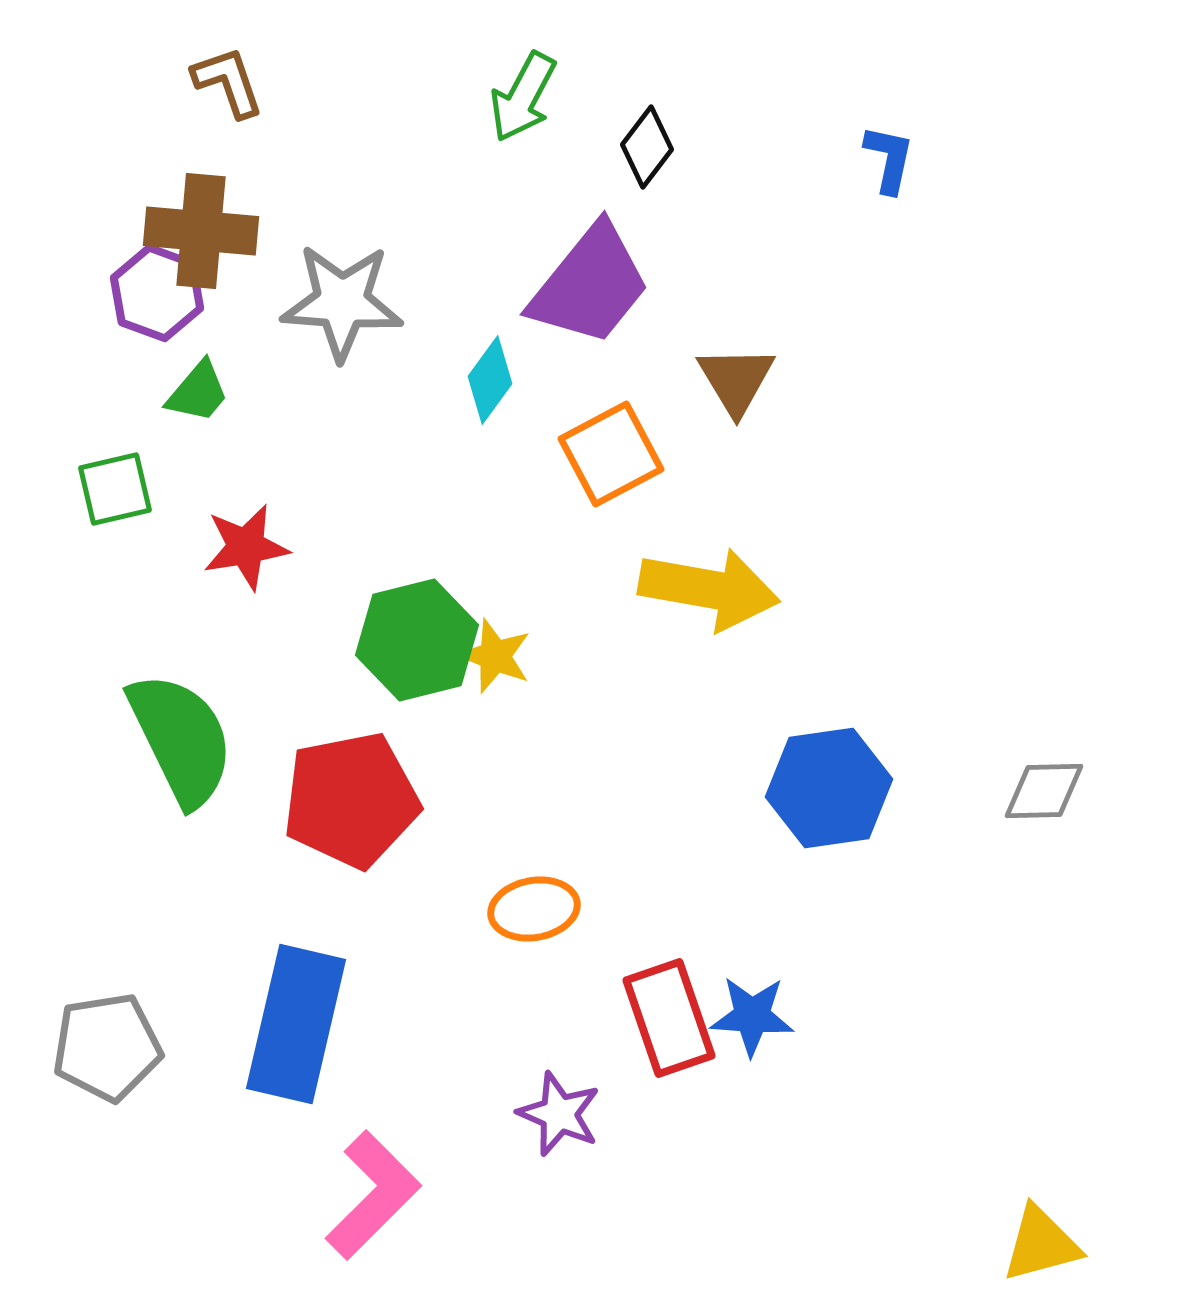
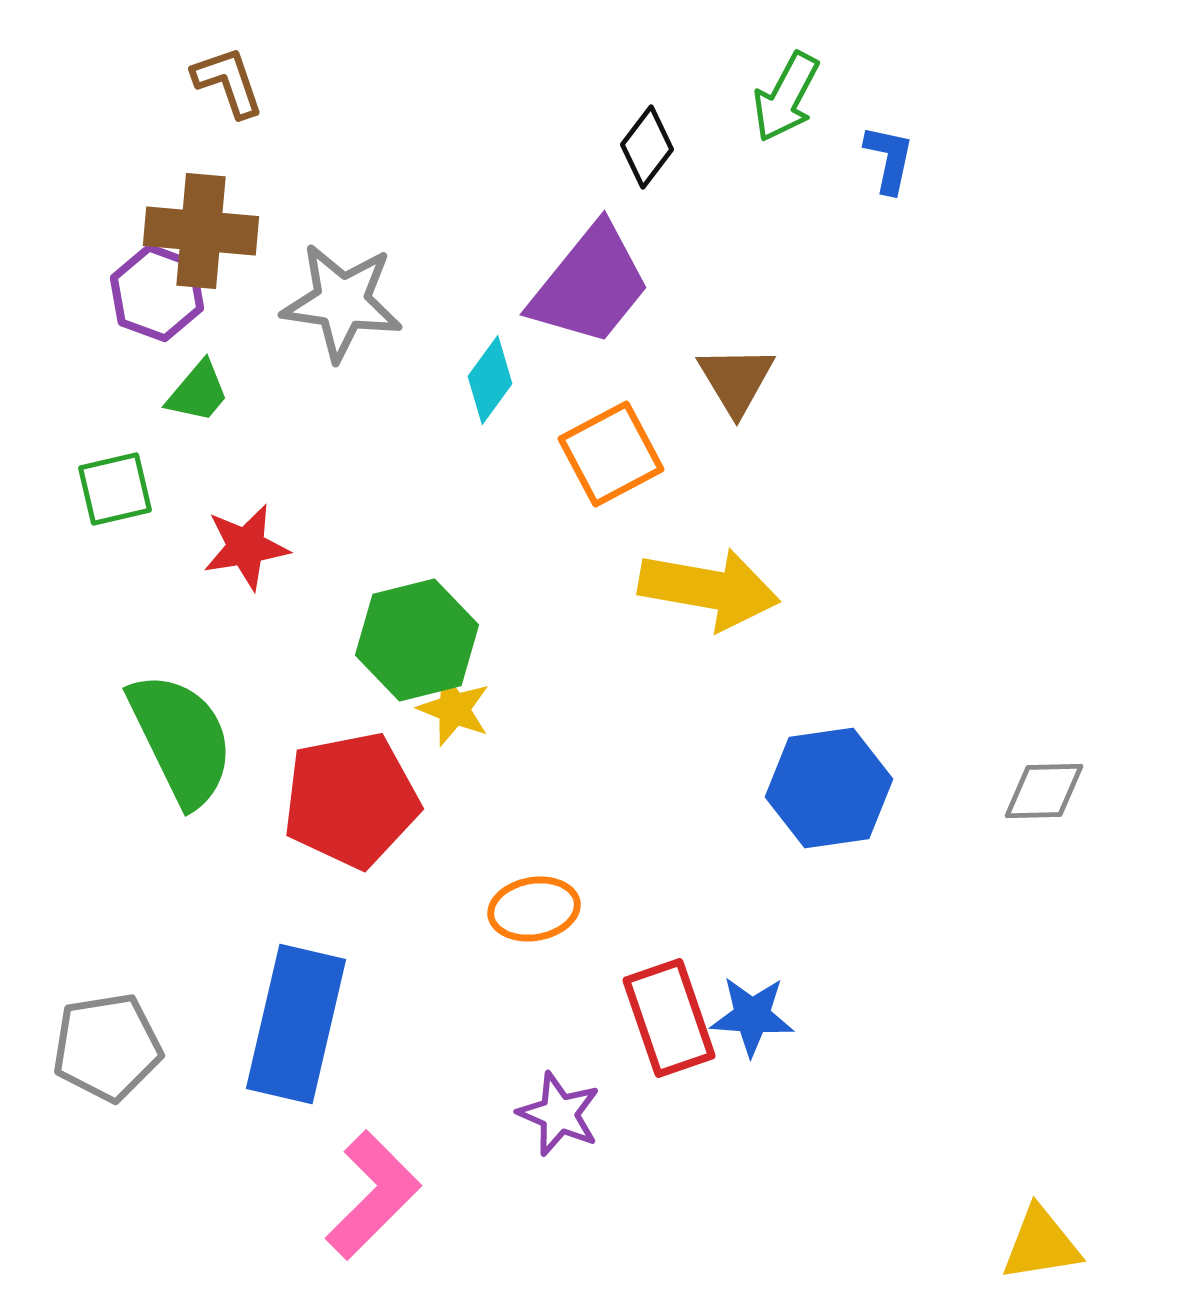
green arrow: moved 263 px right
gray star: rotated 4 degrees clockwise
yellow star: moved 41 px left, 53 px down
yellow triangle: rotated 6 degrees clockwise
